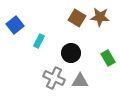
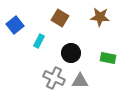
brown square: moved 17 px left
green rectangle: rotated 49 degrees counterclockwise
